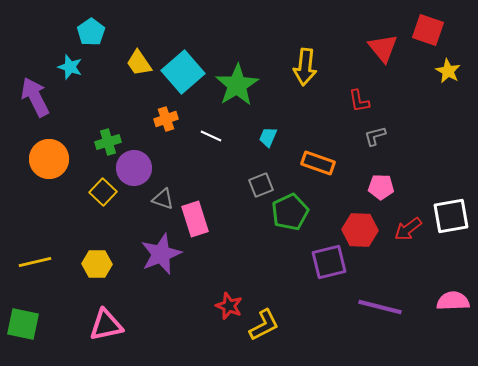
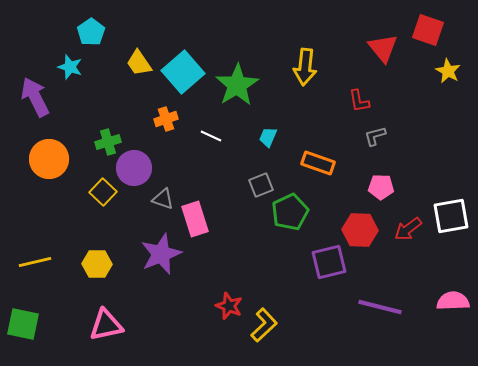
yellow L-shape: rotated 16 degrees counterclockwise
